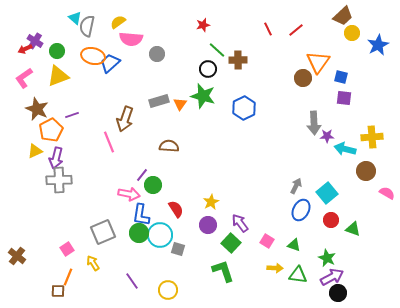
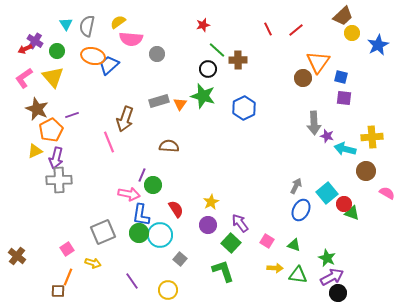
cyan triangle at (75, 18): moved 9 px left, 6 px down; rotated 16 degrees clockwise
blue trapezoid at (110, 63): moved 1 px left, 2 px down
yellow triangle at (58, 76): moved 5 px left, 1 px down; rotated 50 degrees counterclockwise
purple star at (327, 136): rotated 16 degrees clockwise
purple line at (142, 175): rotated 16 degrees counterclockwise
red circle at (331, 220): moved 13 px right, 16 px up
green triangle at (353, 229): moved 1 px left, 16 px up
gray square at (178, 249): moved 2 px right, 10 px down; rotated 24 degrees clockwise
yellow arrow at (93, 263): rotated 140 degrees clockwise
